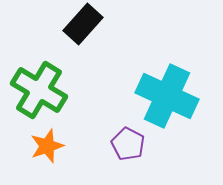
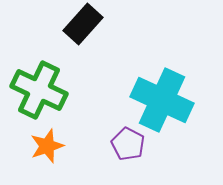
green cross: rotated 6 degrees counterclockwise
cyan cross: moved 5 px left, 4 px down
